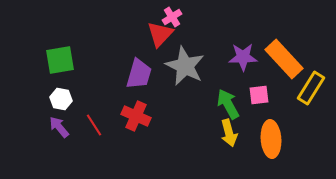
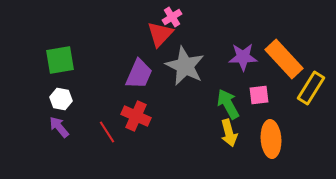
purple trapezoid: rotated 8 degrees clockwise
red line: moved 13 px right, 7 px down
